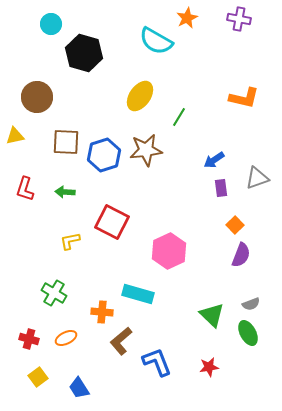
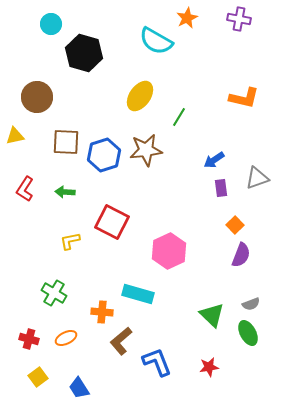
red L-shape: rotated 15 degrees clockwise
